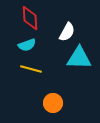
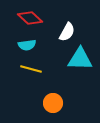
red diamond: rotated 45 degrees counterclockwise
cyan semicircle: rotated 12 degrees clockwise
cyan triangle: moved 1 px right, 1 px down
